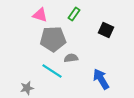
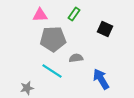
pink triangle: rotated 21 degrees counterclockwise
black square: moved 1 px left, 1 px up
gray semicircle: moved 5 px right
